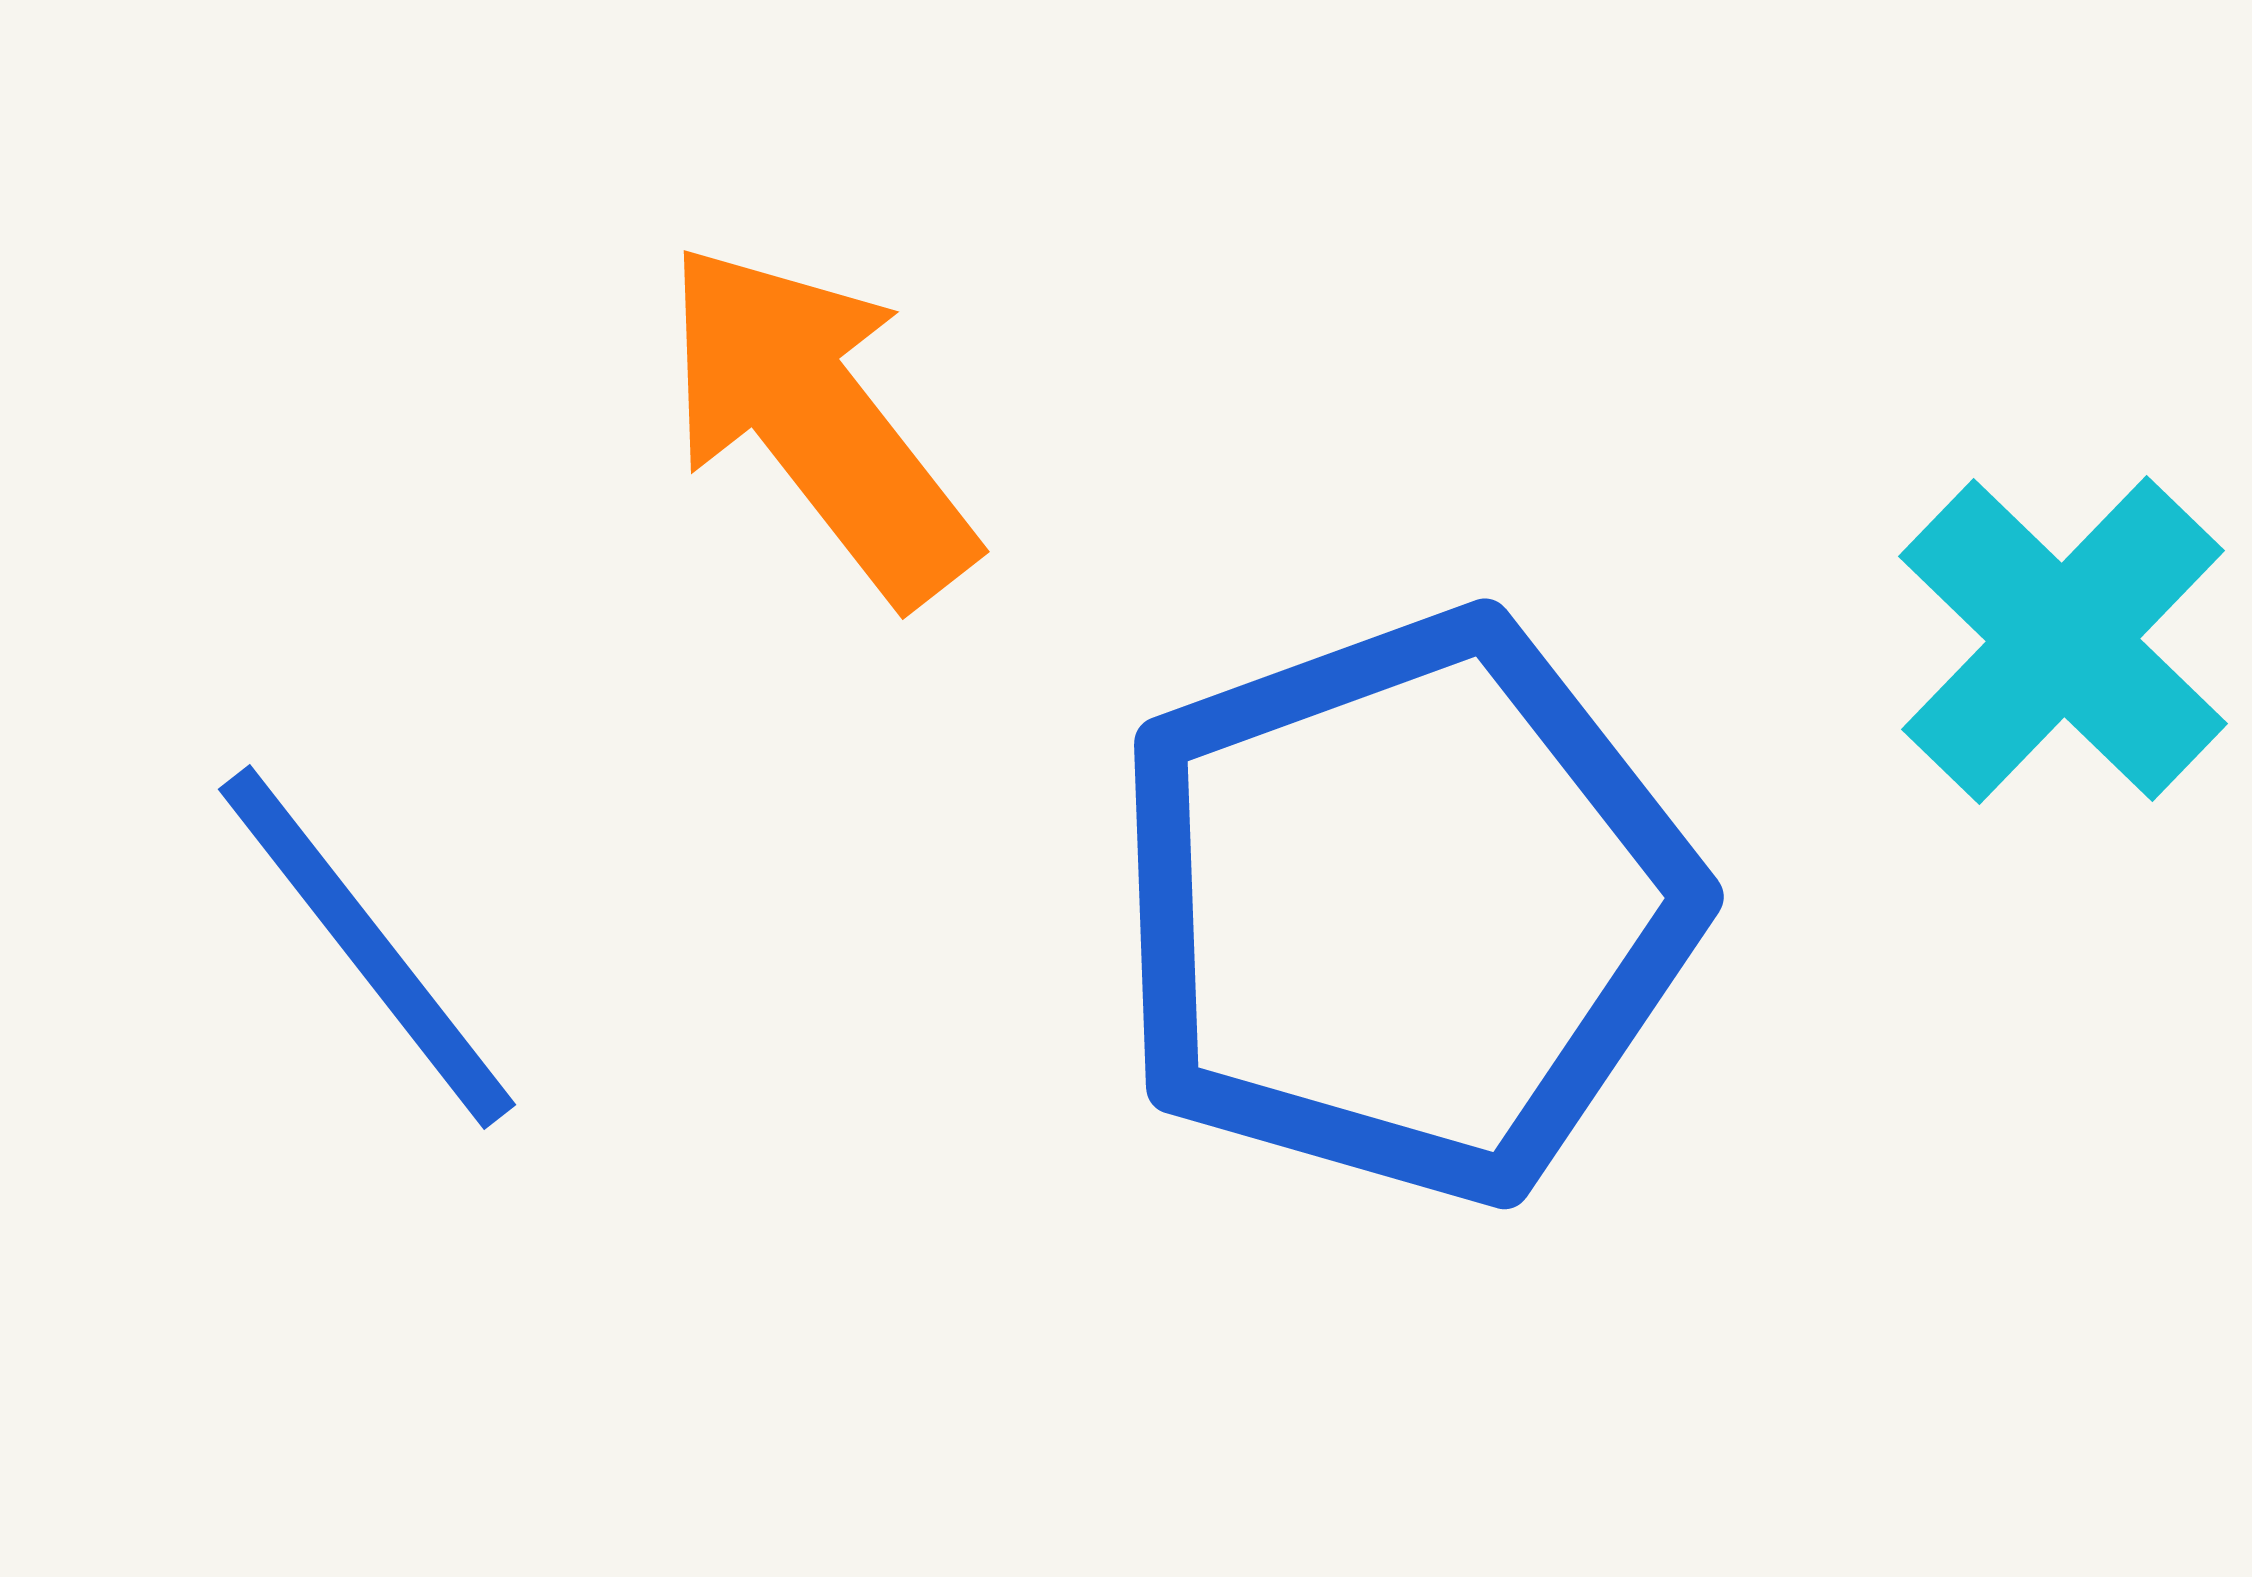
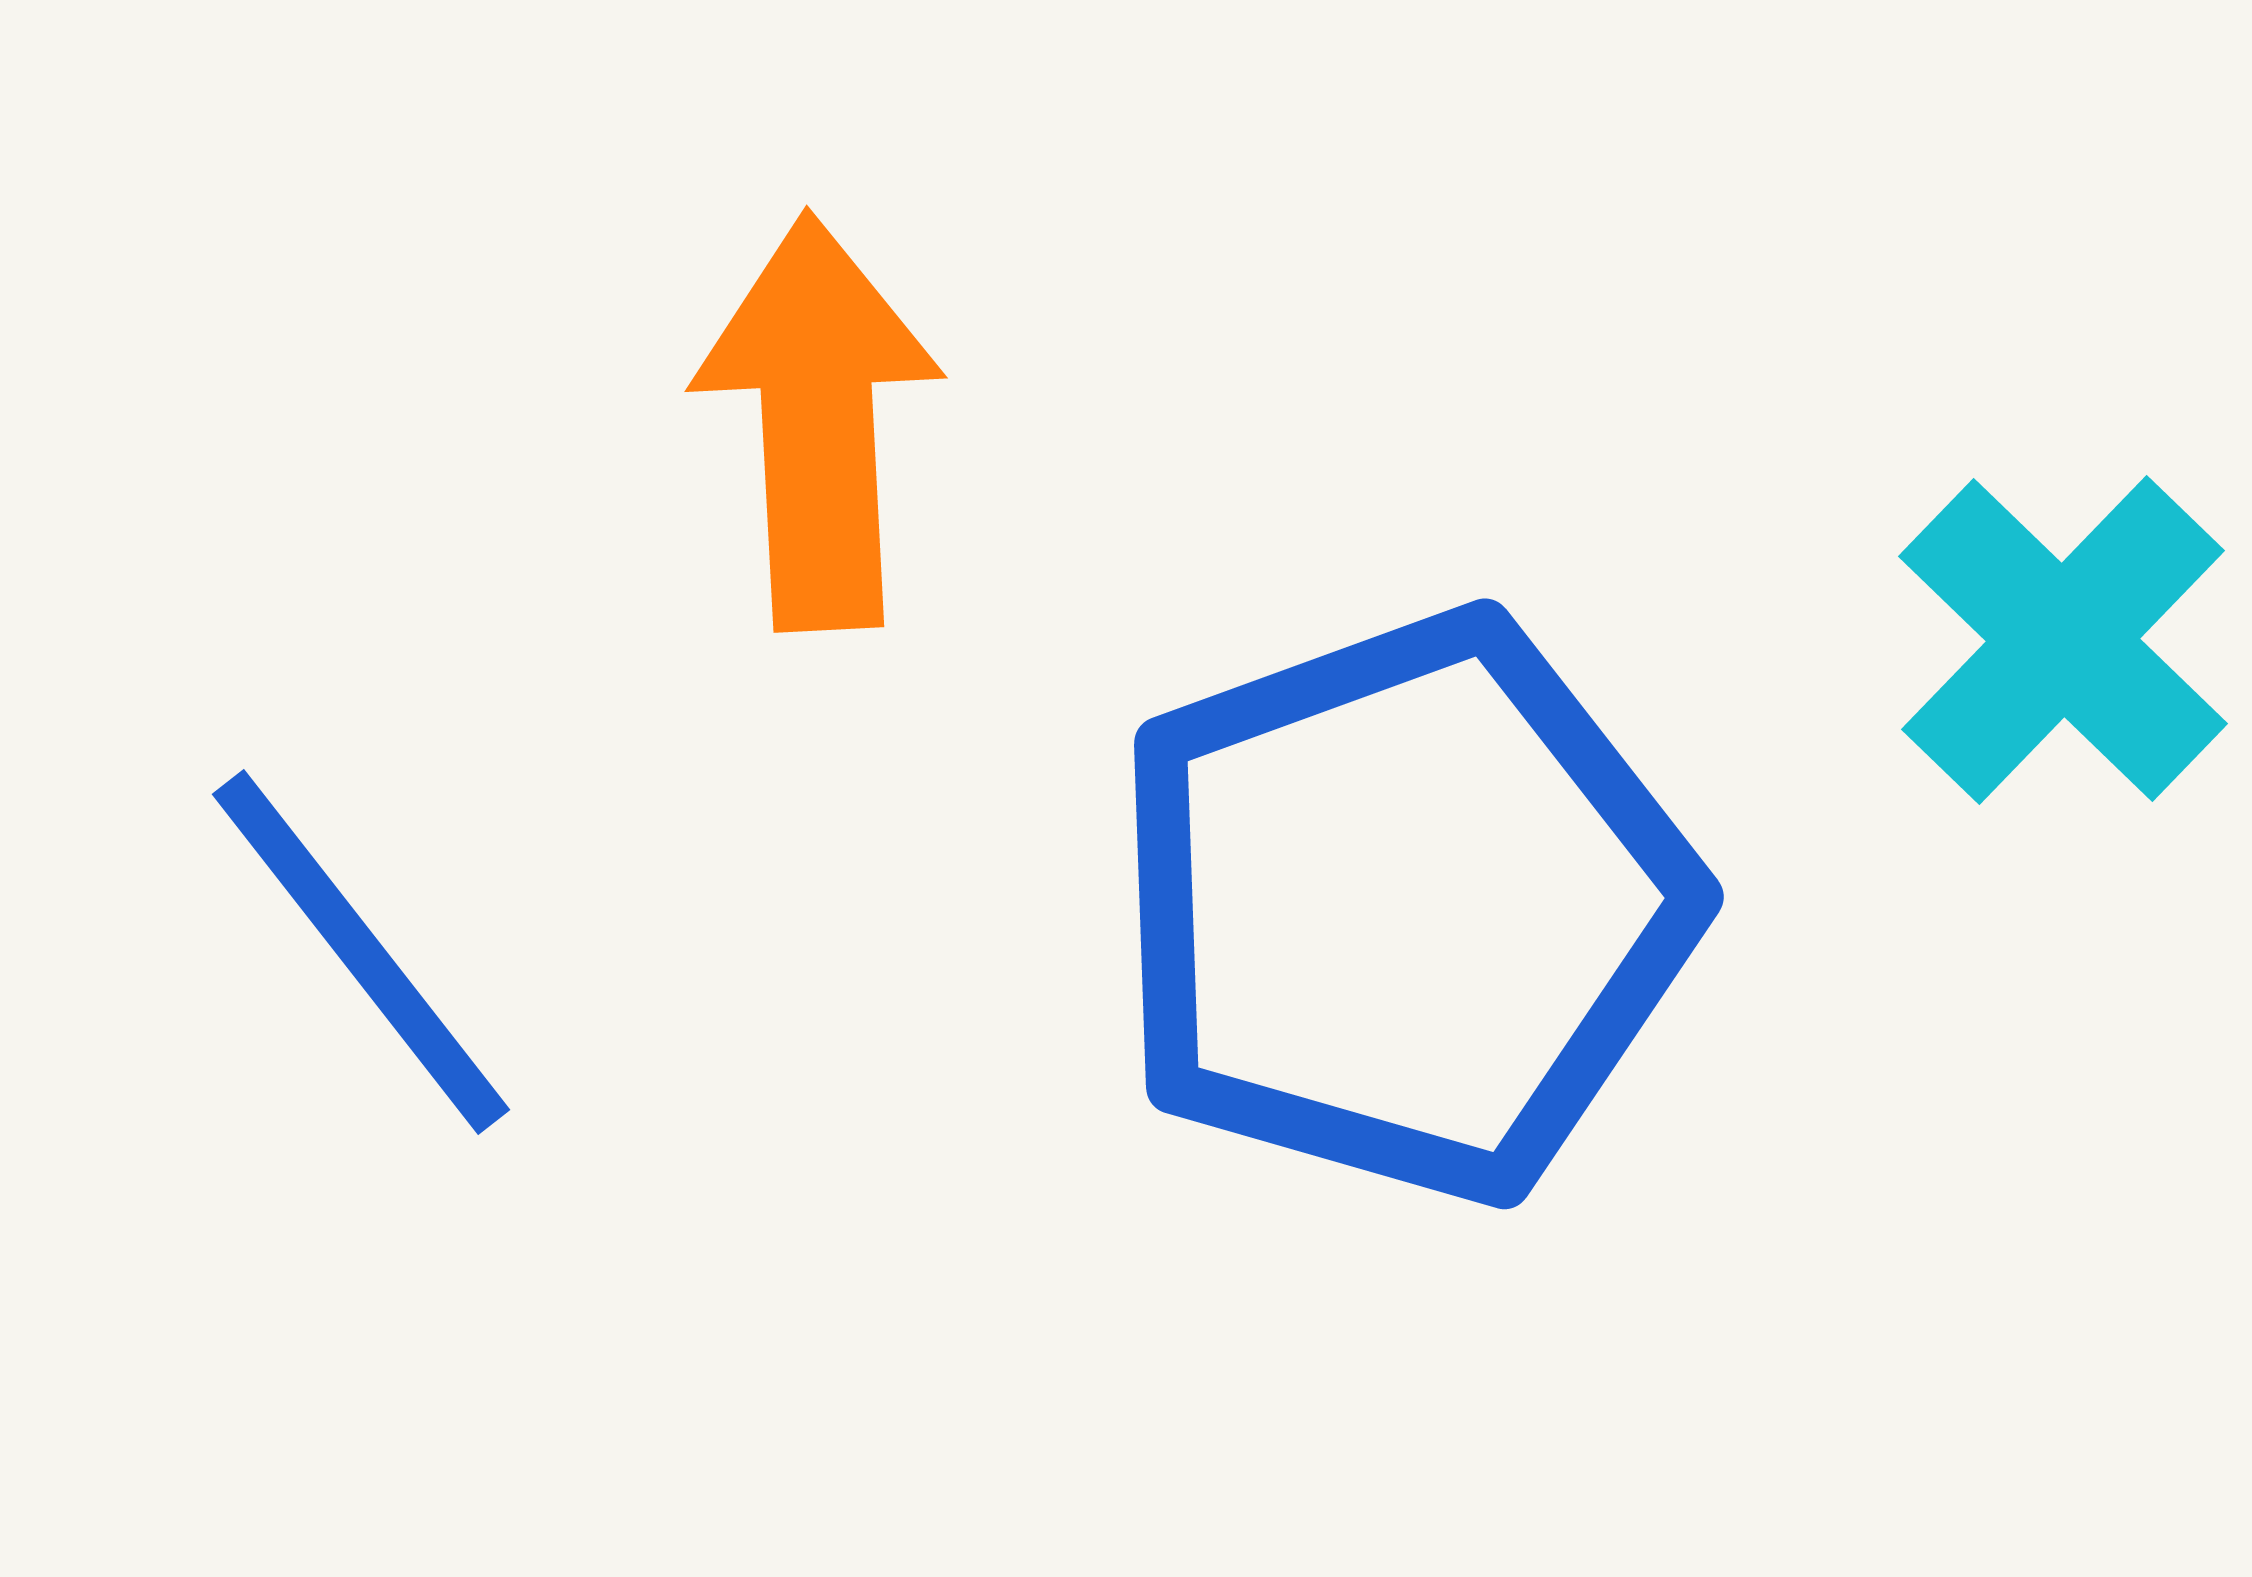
orange arrow: rotated 35 degrees clockwise
blue line: moved 6 px left, 5 px down
